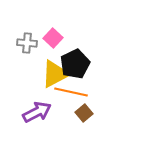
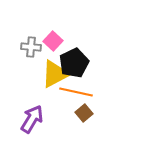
pink square: moved 3 px down
gray cross: moved 4 px right, 4 px down
black pentagon: moved 1 px left, 1 px up
orange line: moved 5 px right
purple arrow: moved 5 px left, 7 px down; rotated 32 degrees counterclockwise
